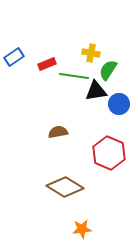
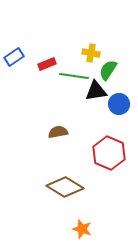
orange star: rotated 24 degrees clockwise
